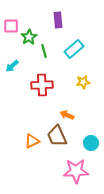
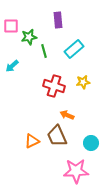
green star: rotated 21 degrees clockwise
red cross: moved 12 px right, 1 px down; rotated 20 degrees clockwise
